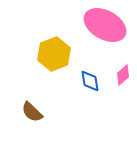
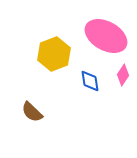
pink ellipse: moved 1 px right, 11 px down
pink diamond: rotated 15 degrees counterclockwise
